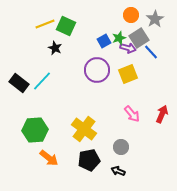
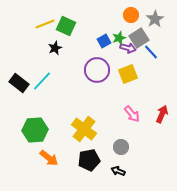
black star: rotated 24 degrees clockwise
